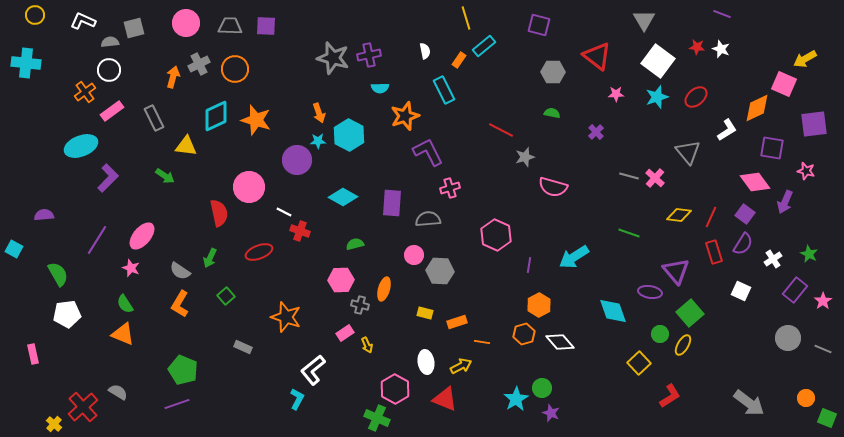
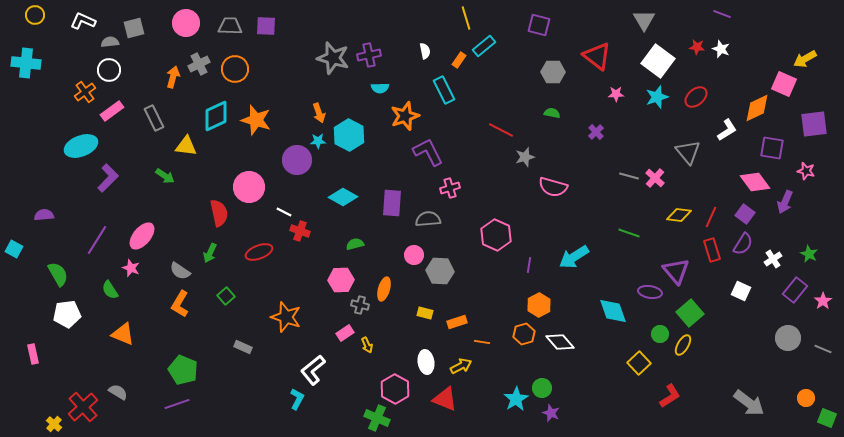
red rectangle at (714, 252): moved 2 px left, 2 px up
green arrow at (210, 258): moved 5 px up
green semicircle at (125, 304): moved 15 px left, 14 px up
